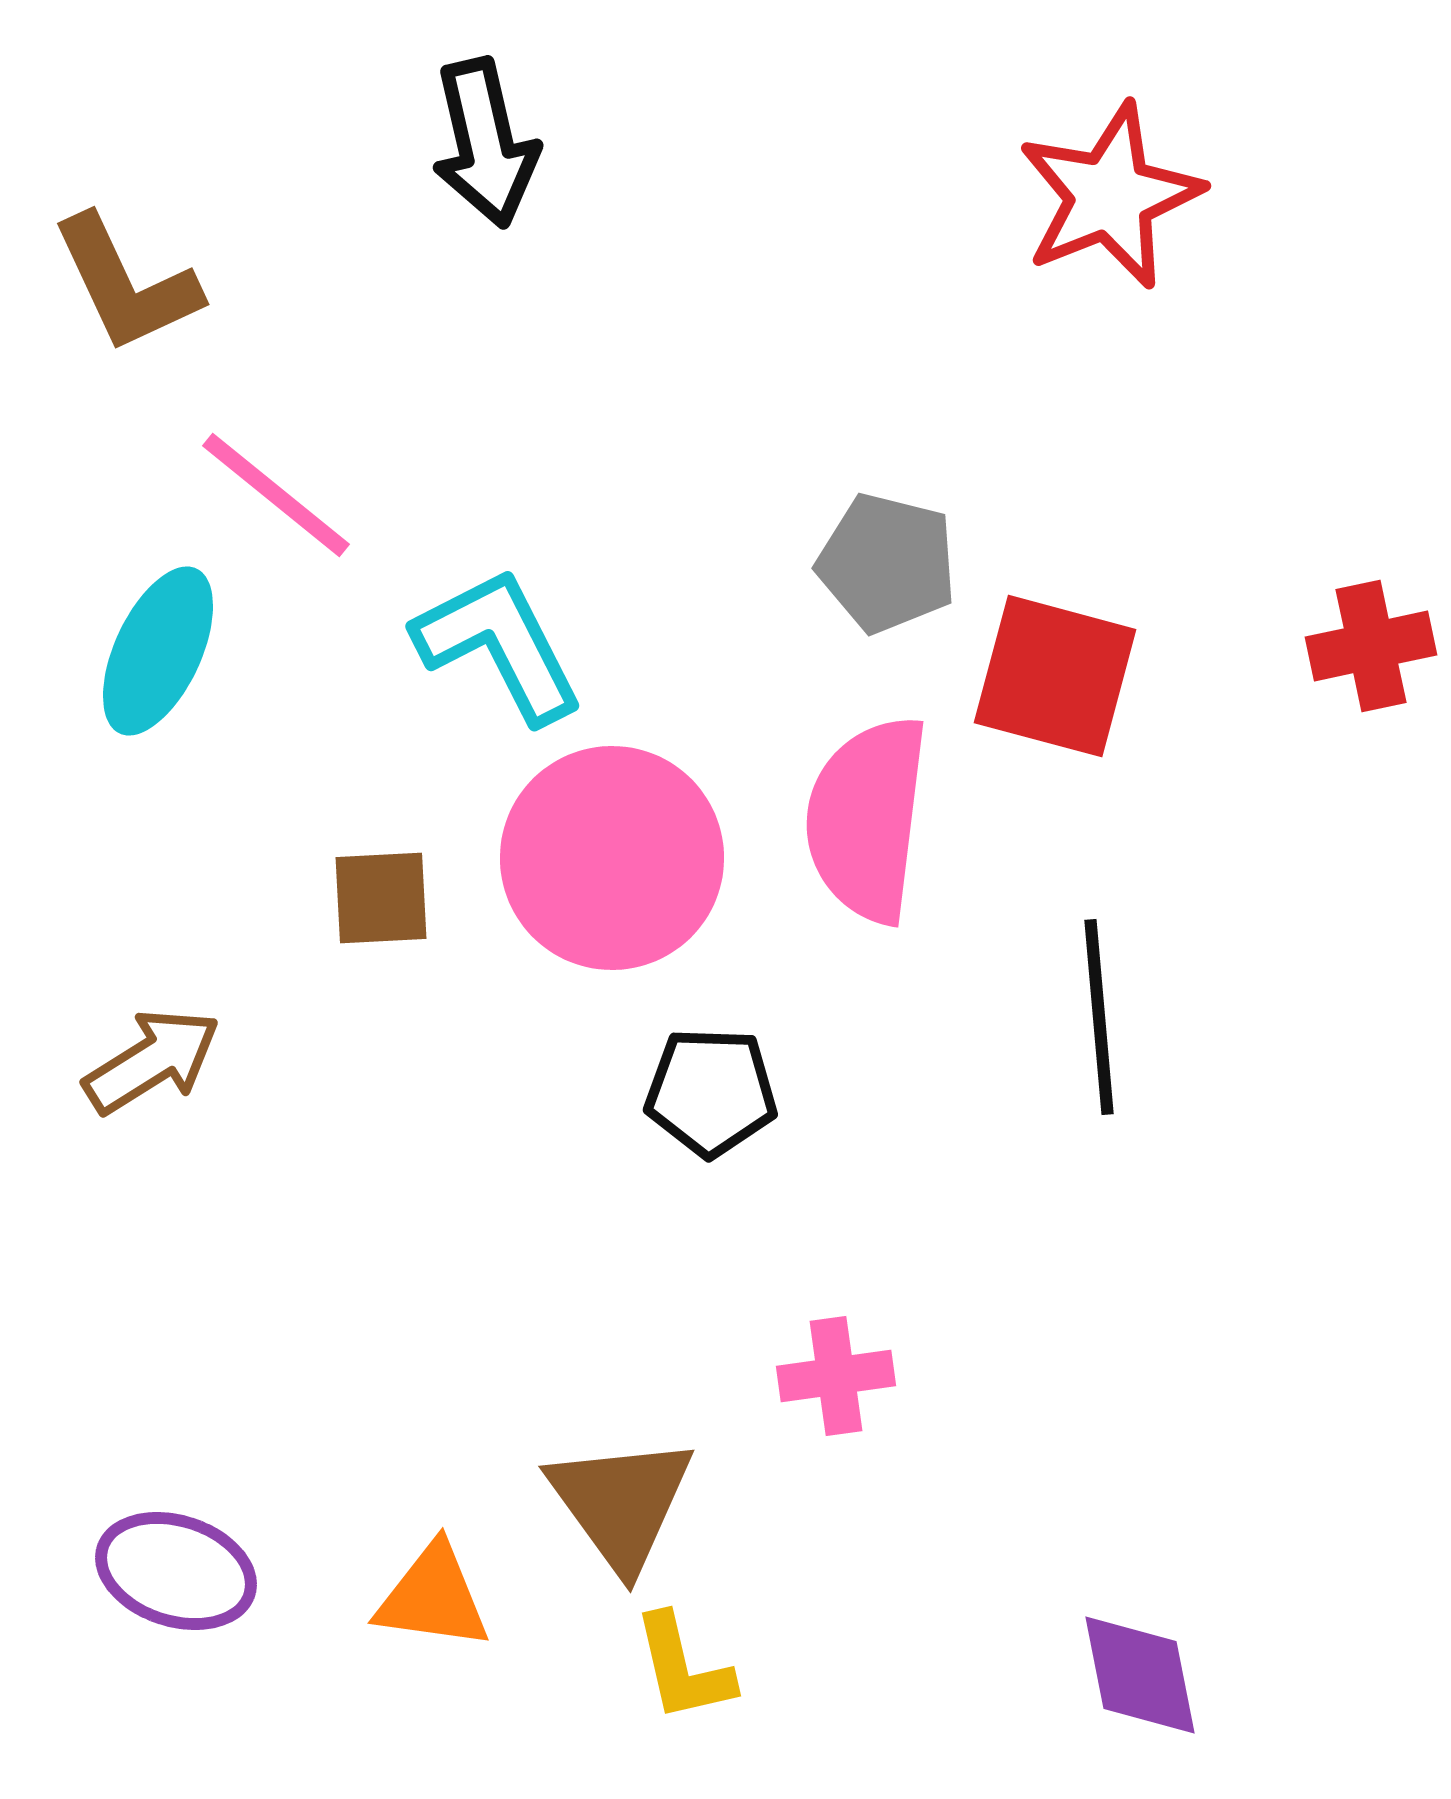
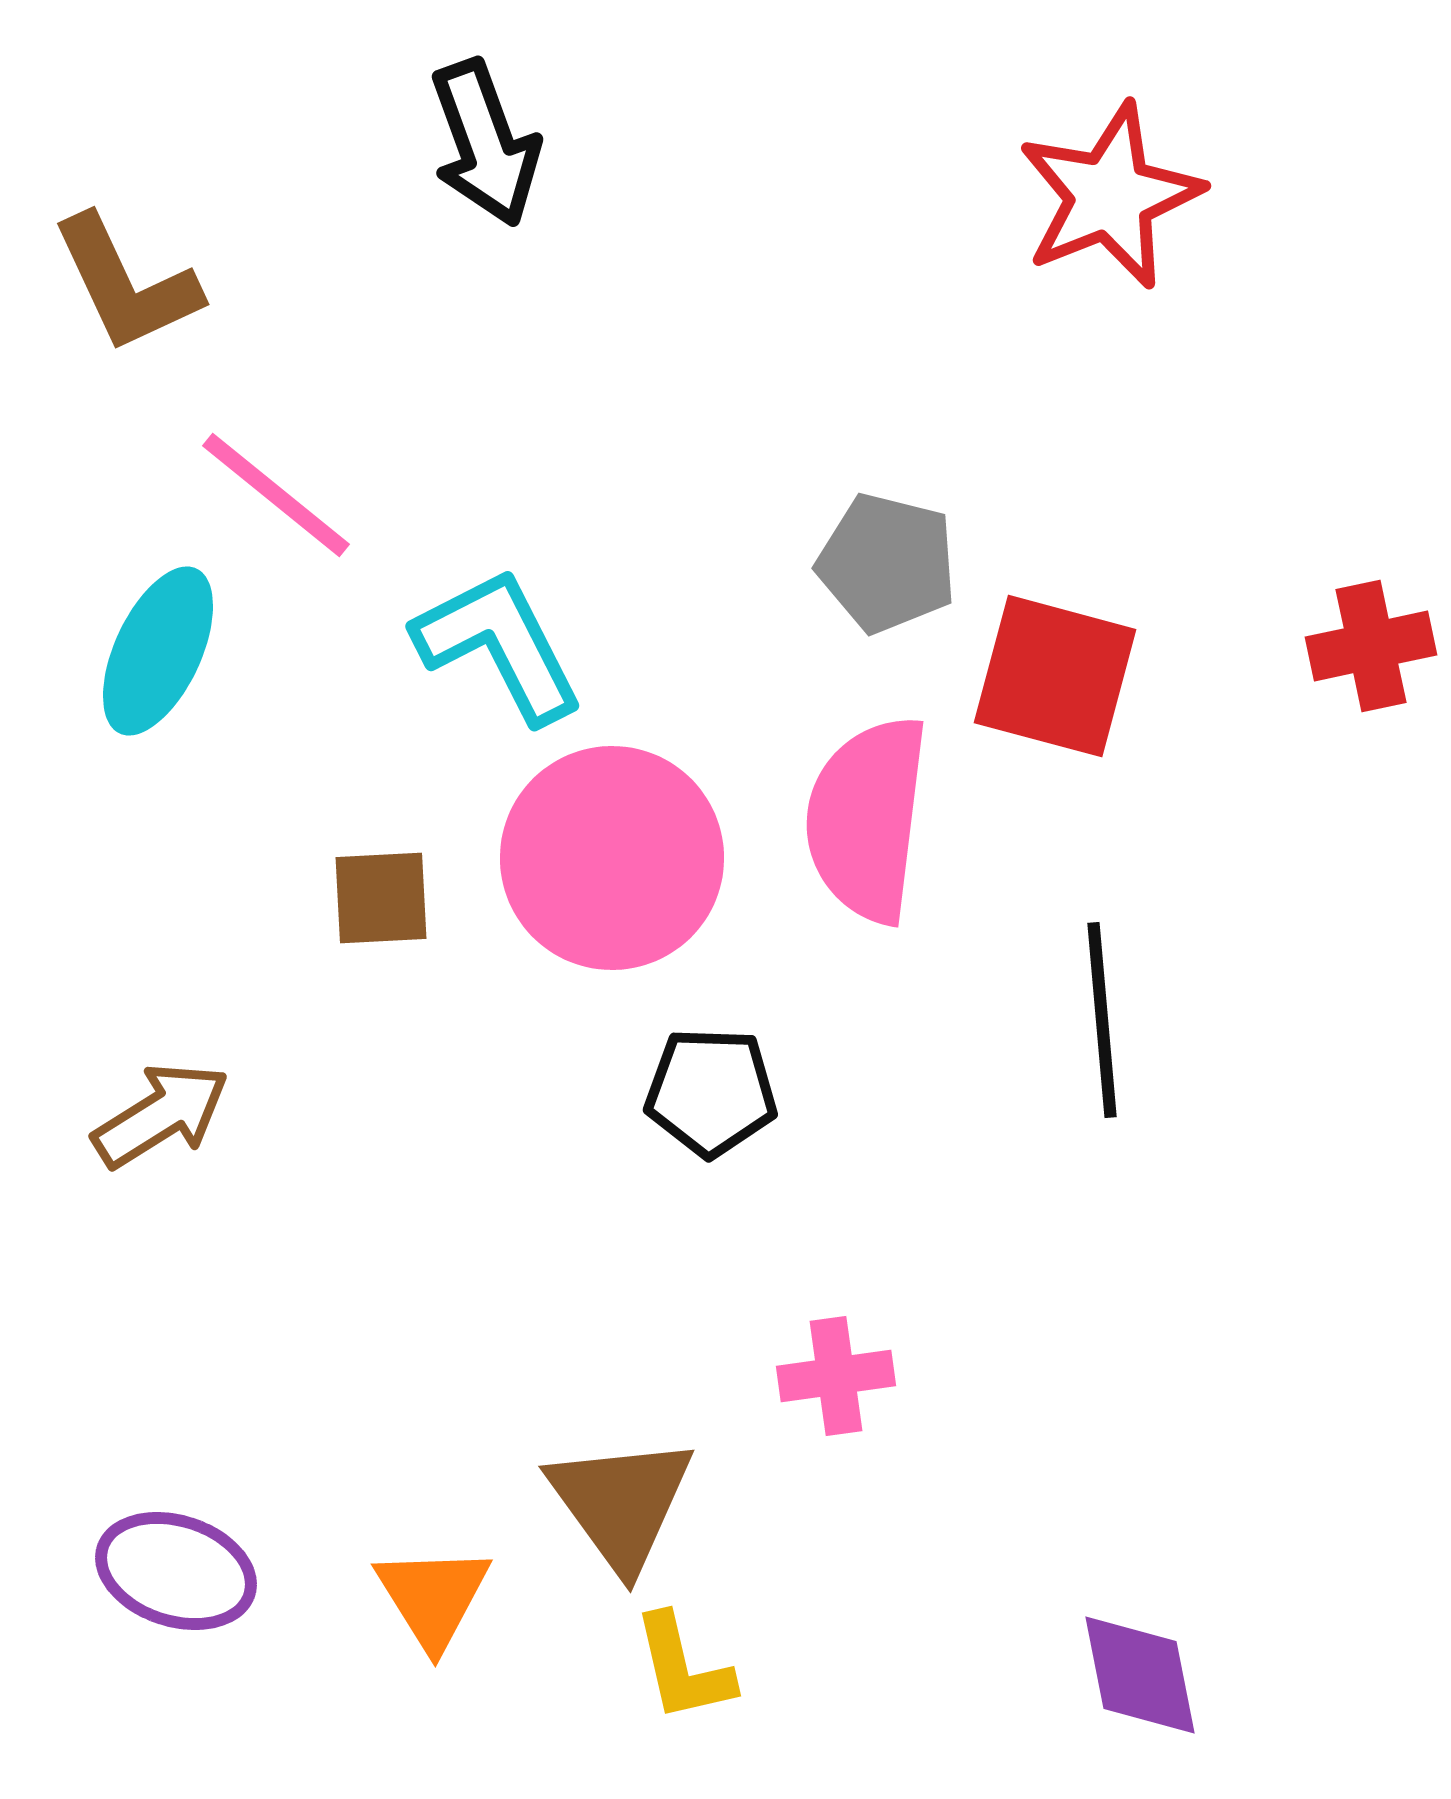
black arrow: rotated 7 degrees counterclockwise
black line: moved 3 px right, 3 px down
brown arrow: moved 9 px right, 54 px down
orange triangle: rotated 50 degrees clockwise
